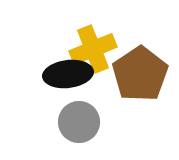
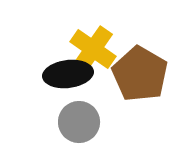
yellow cross: rotated 33 degrees counterclockwise
brown pentagon: rotated 8 degrees counterclockwise
